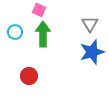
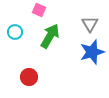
green arrow: moved 7 px right, 2 px down; rotated 30 degrees clockwise
red circle: moved 1 px down
